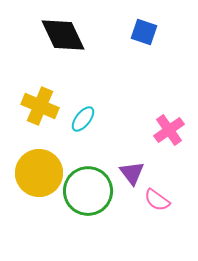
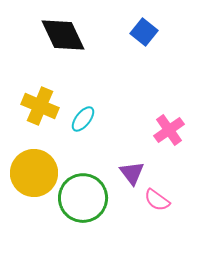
blue square: rotated 20 degrees clockwise
yellow circle: moved 5 px left
green circle: moved 5 px left, 7 px down
